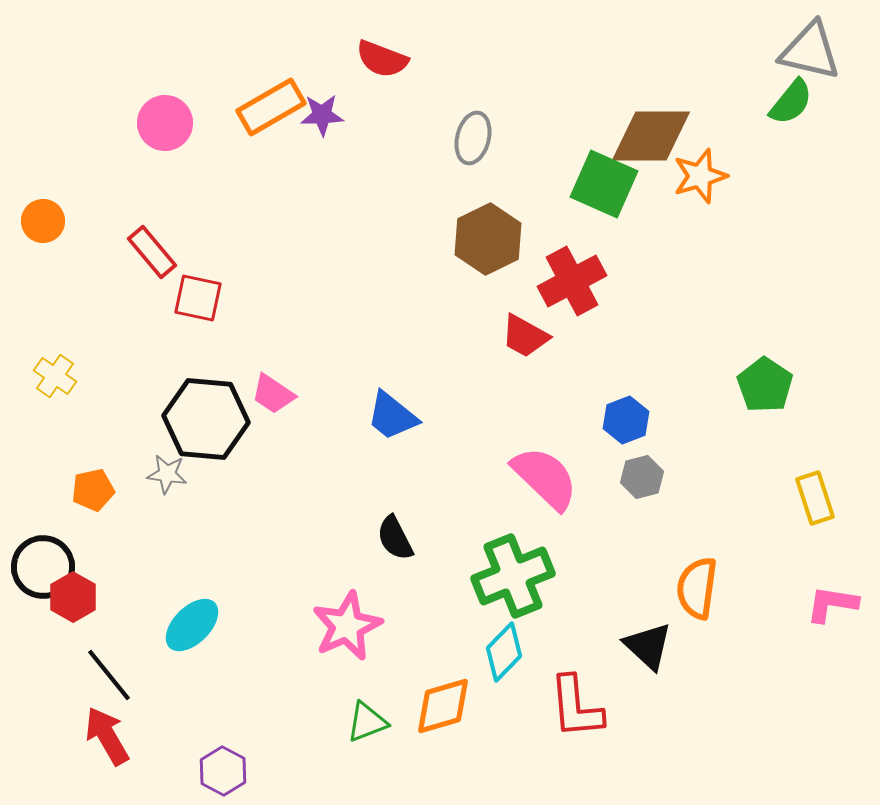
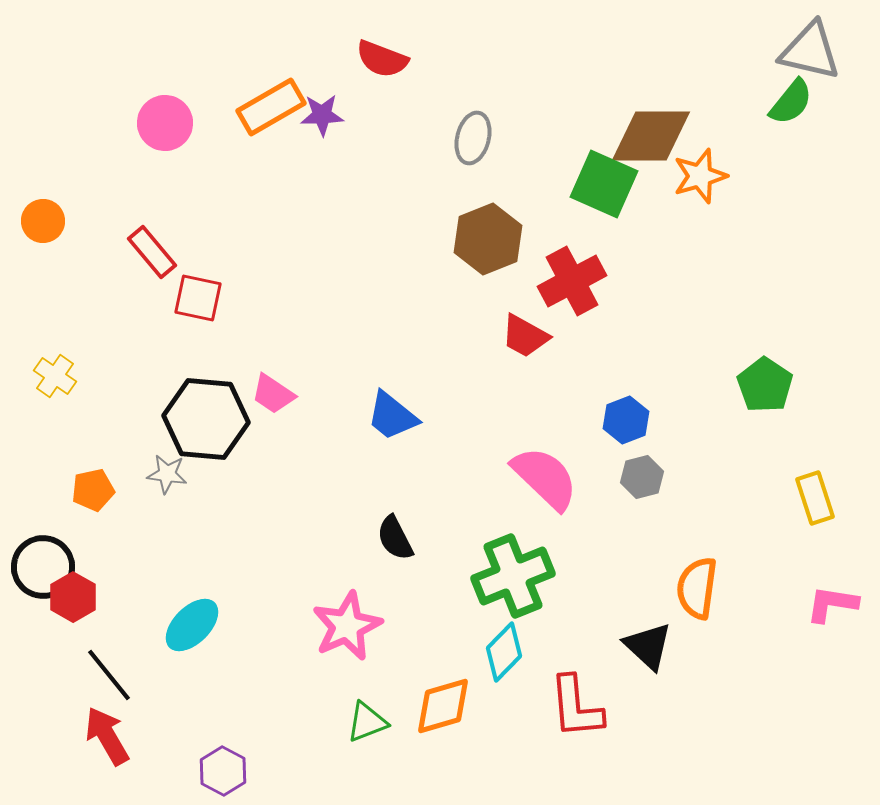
brown hexagon at (488, 239): rotated 4 degrees clockwise
